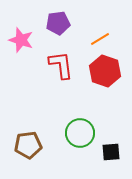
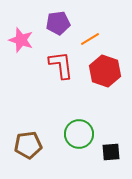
orange line: moved 10 px left
green circle: moved 1 px left, 1 px down
